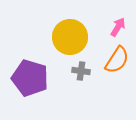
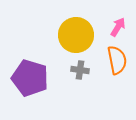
yellow circle: moved 6 px right, 2 px up
orange semicircle: rotated 44 degrees counterclockwise
gray cross: moved 1 px left, 1 px up
